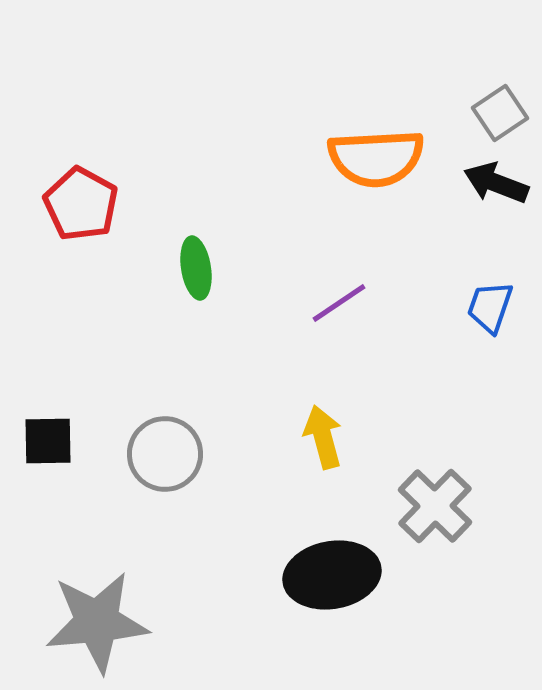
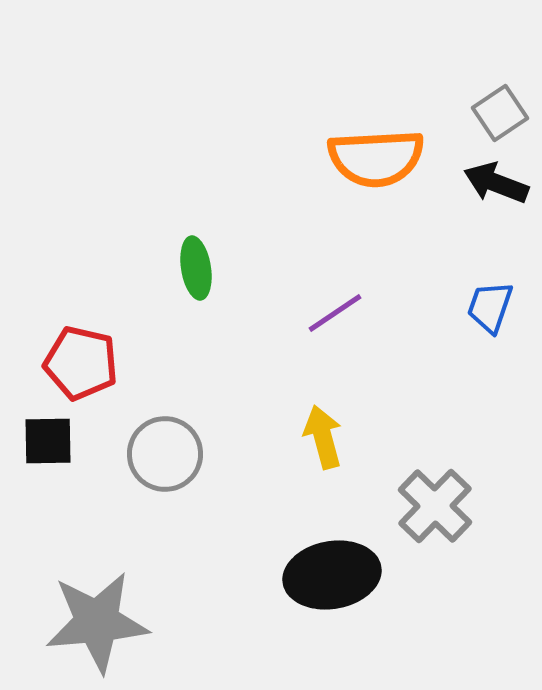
red pentagon: moved 159 px down; rotated 16 degrees counterclockwise
purple line: moved 4 px left, 10 px down
